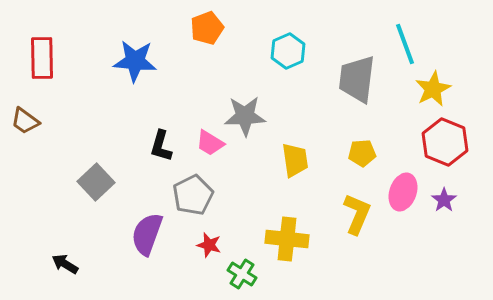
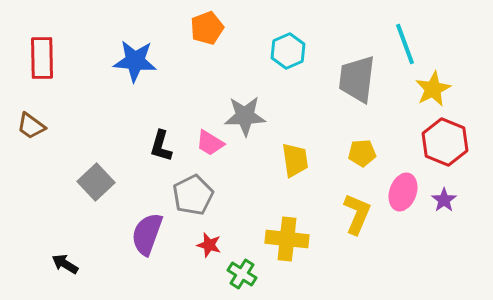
brown trapezoid: moved 6 px right, 5 px down
